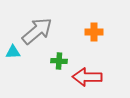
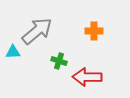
orange cross: moved 1 px up
green cross: rotated 14 degrees clockwise
